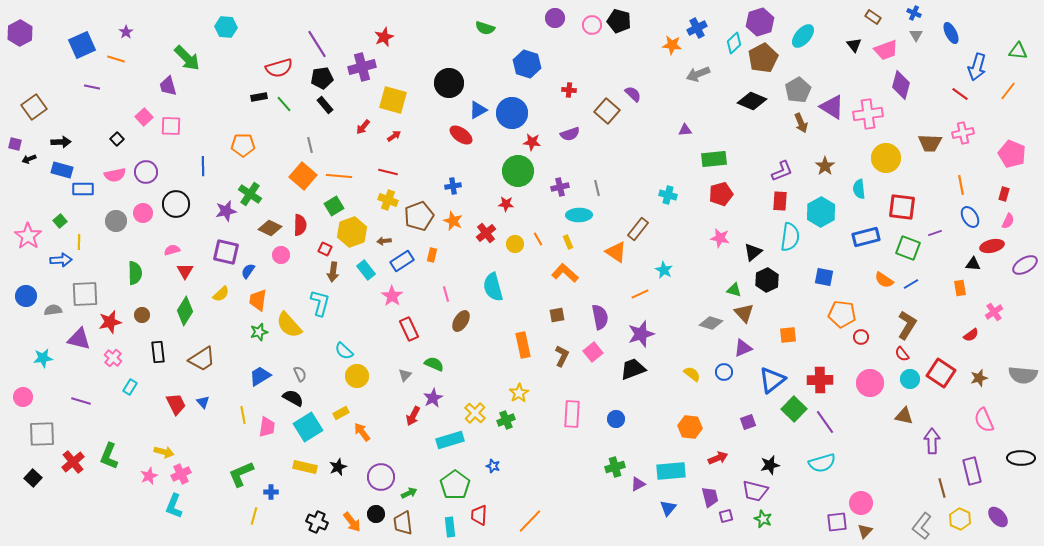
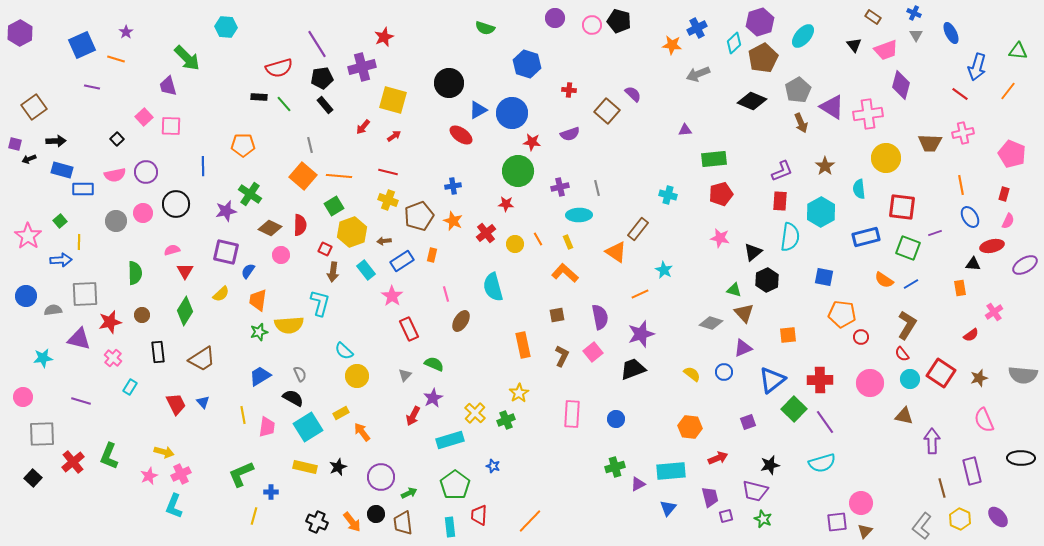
black rectangle at (259, 97): rotated 14 degrees clockwise
black arrow at (61, 142): moved 5 px left, 1 px up
yellow semicircle at (289, 325): rotated 52 degrees counterclockwise
